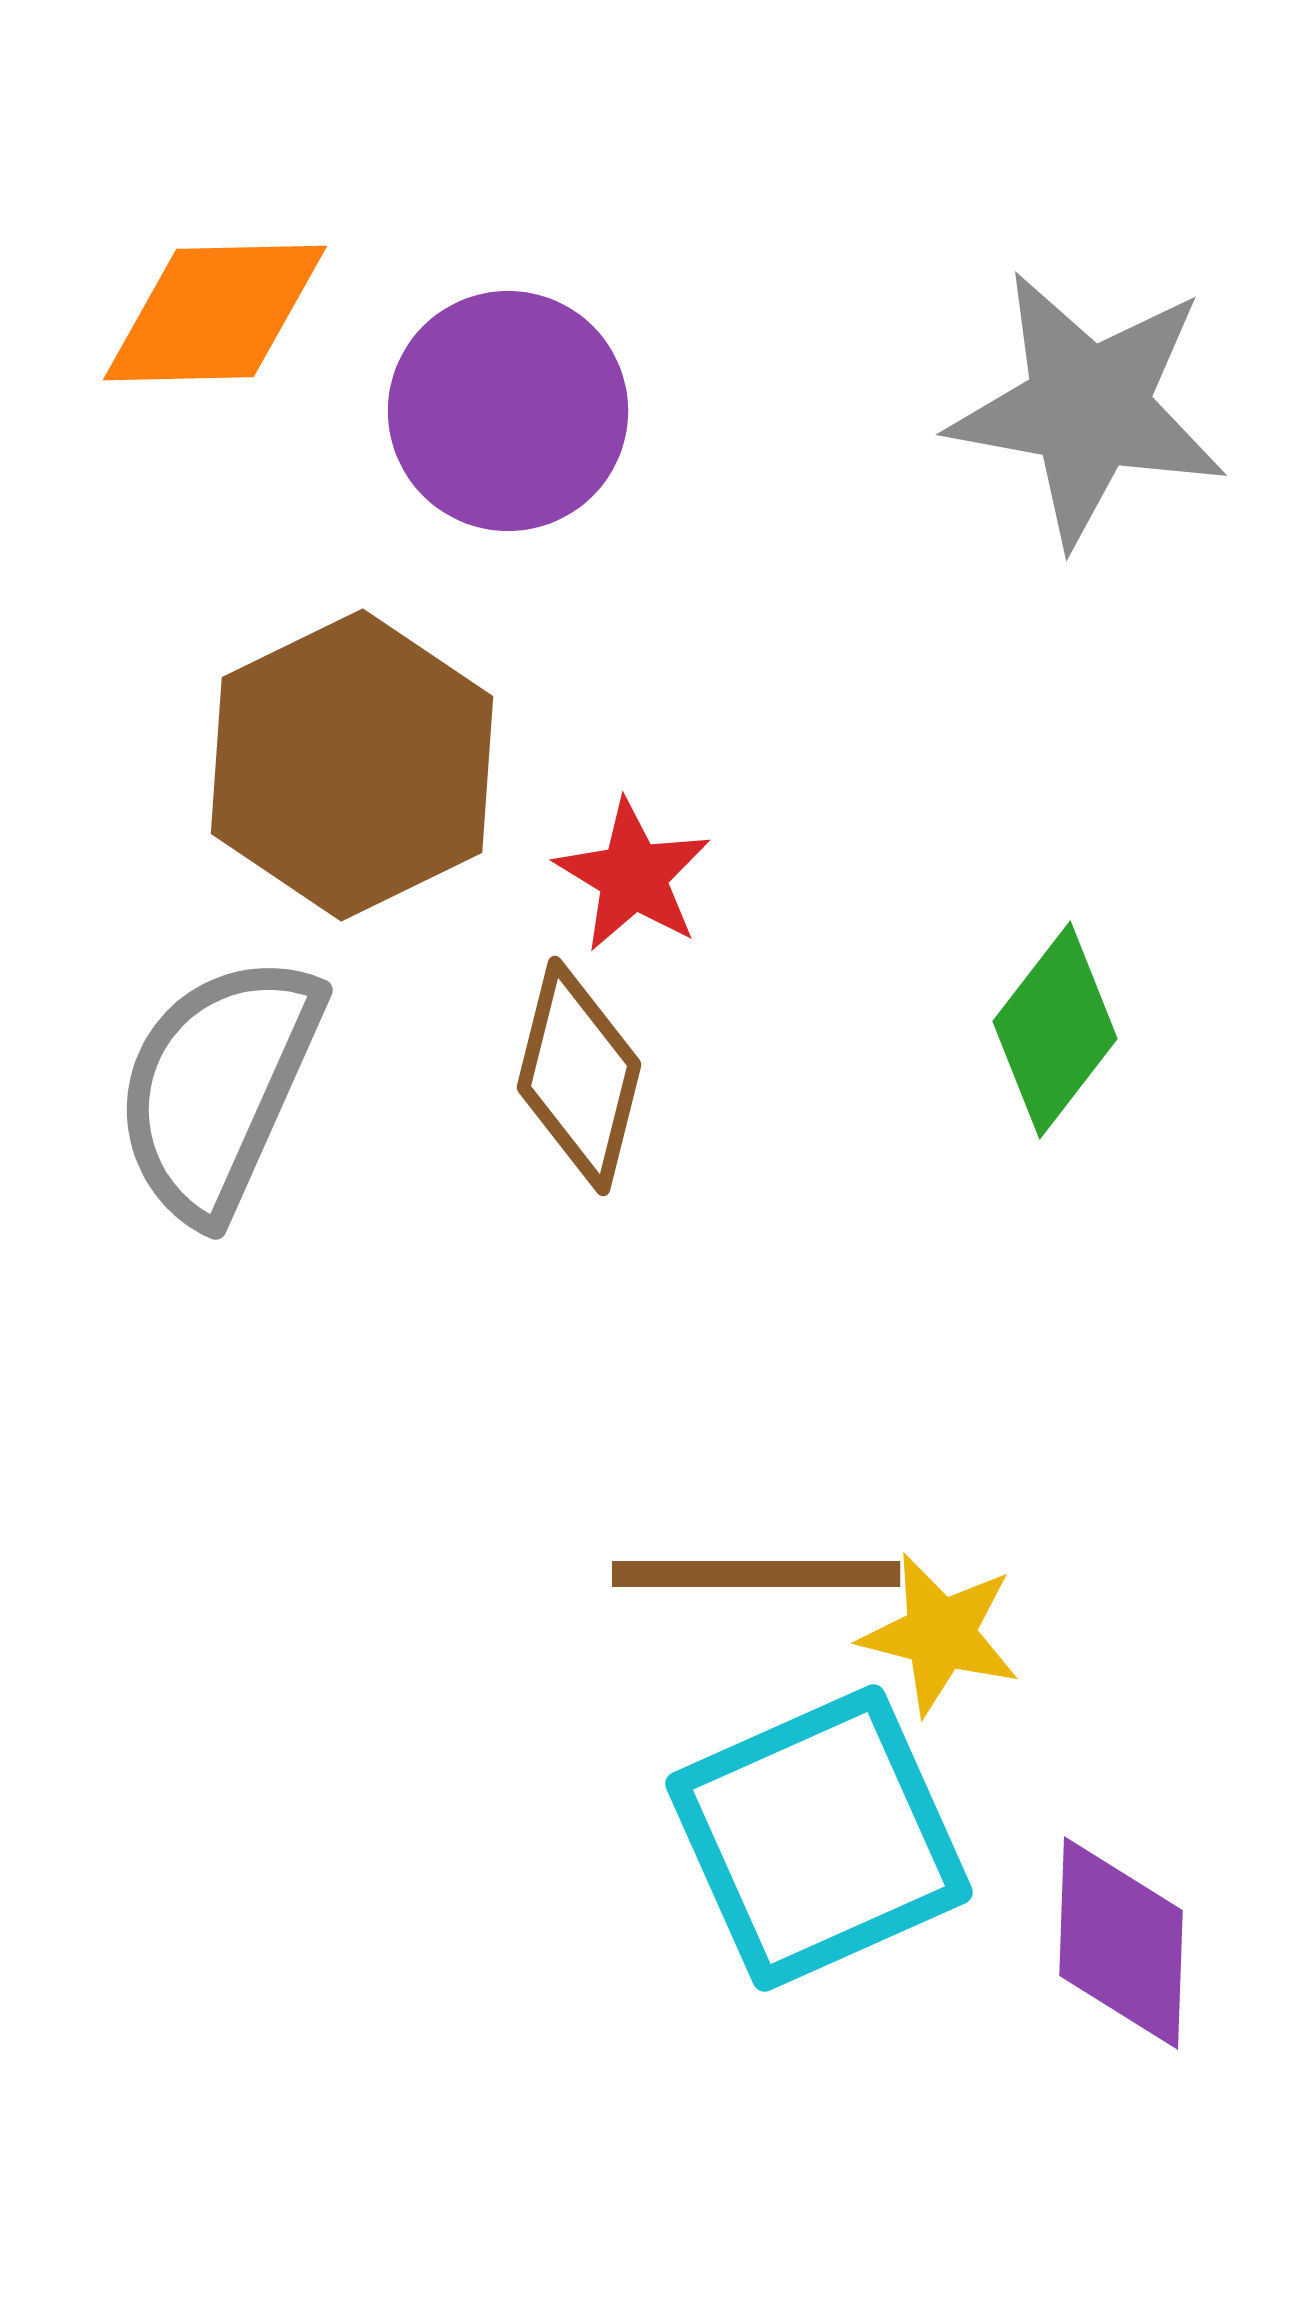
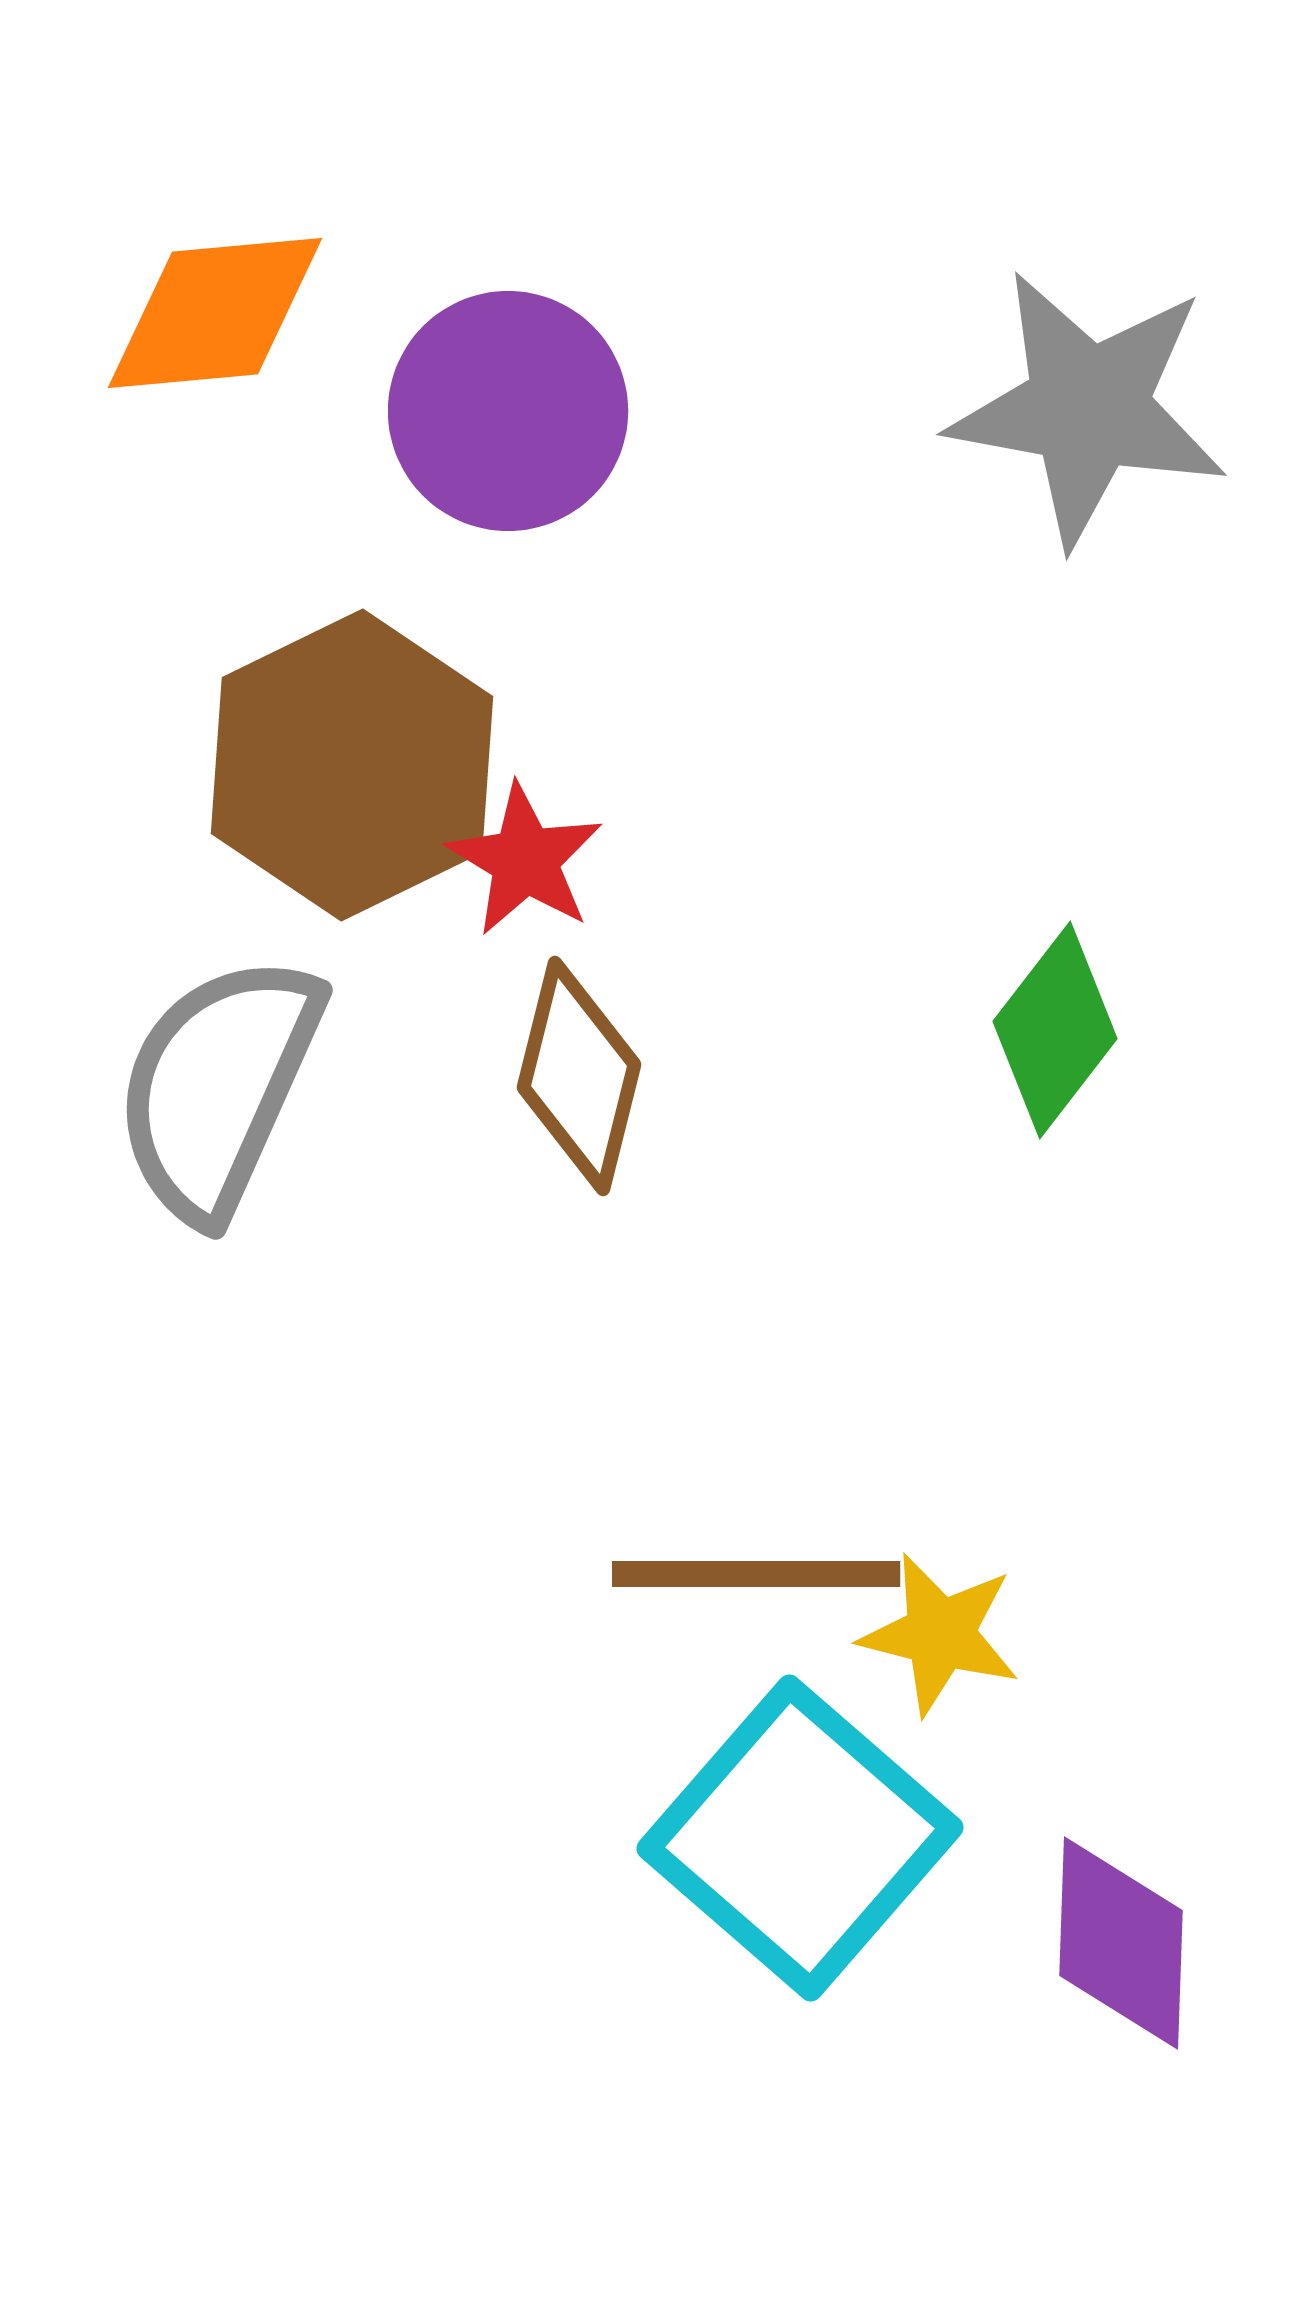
orange diamond: rotated 4 degrees counterclockwise
red star: moved 108 px left, 16 px up
cyan square: moved 19 px left; rotated 25 degrees counterclockwise
